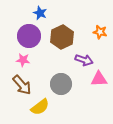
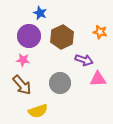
pink triangle: moved 1 px left
gray circle: moved 1 px left, 1 px up
yellow semicircle: moved 2 px left, 4 px down; rotated 18 degrees clockwise
